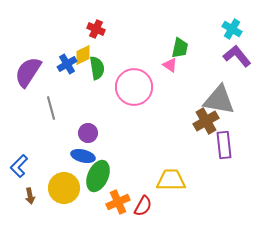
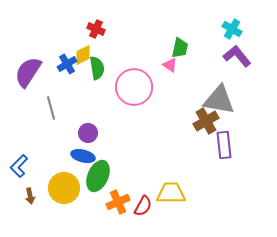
yellow trapezoid: moved 13 px down
